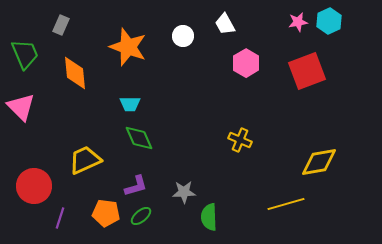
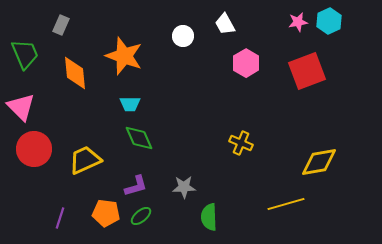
orange star: moved 4 px left, 9 px down
yellow cross: moved 1 px right, 3 px down
red circle: moved 37 px up
gray star: moved 5 px up
